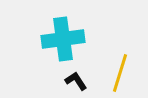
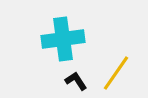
yellow line: moved 4 px left; rotated 18 degrees clockwise
